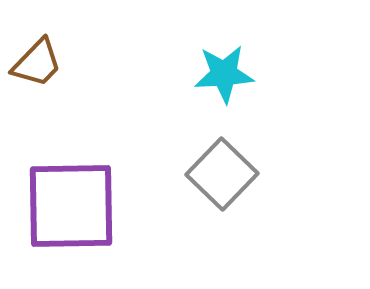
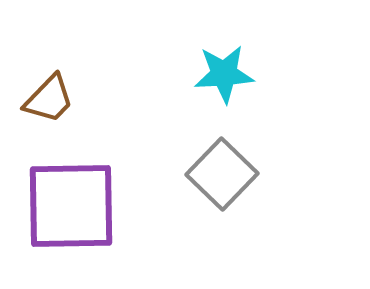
brown trapezoid: moved 12 px right, 36 px down
